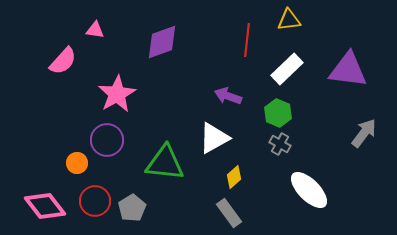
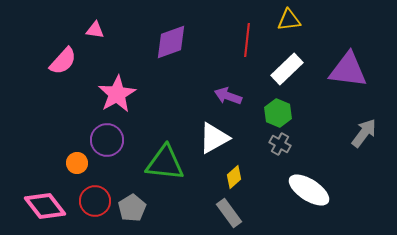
purple diamond: moved 9 px right
white ellipse: rotated 12 degrees counterclockwise
